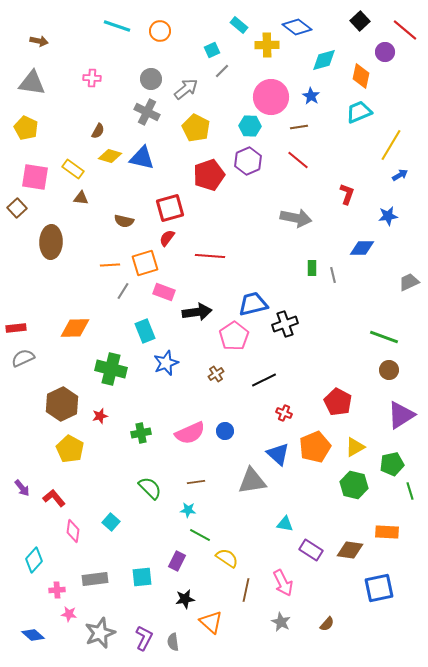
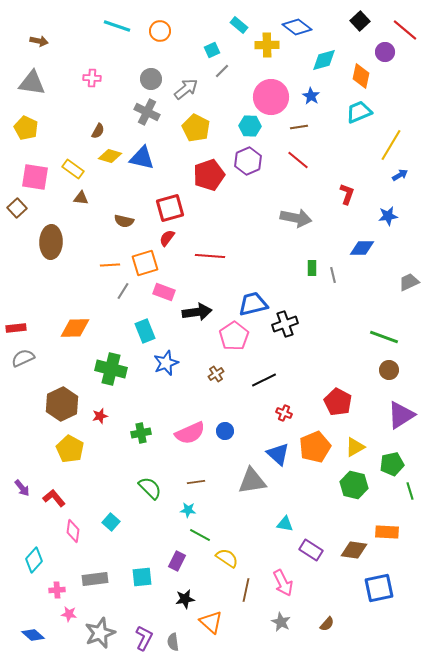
brown diamond at (350, 550): moved 4 px right
